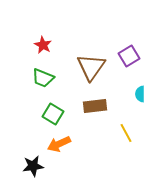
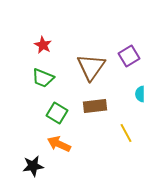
green square: moved 4 px right, 1 px up
orange arrow: rotated 50 degrees clockwise
